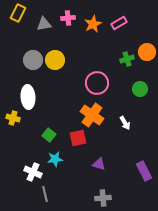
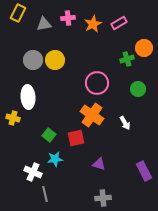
orange circle: moved 3 px left, 4 px up
green circle: moved 2 px left
red square: moved 2 px left
